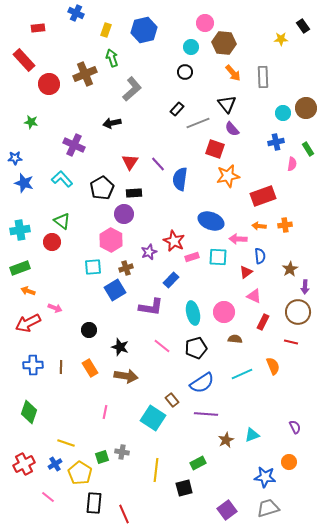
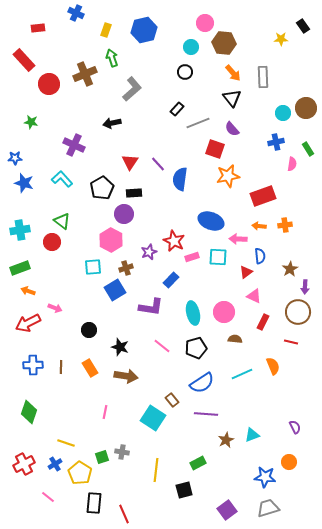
black triangle at (227, 104): moved 5 px right, 6 px up
black square at (184, 488): moved 2 px down
